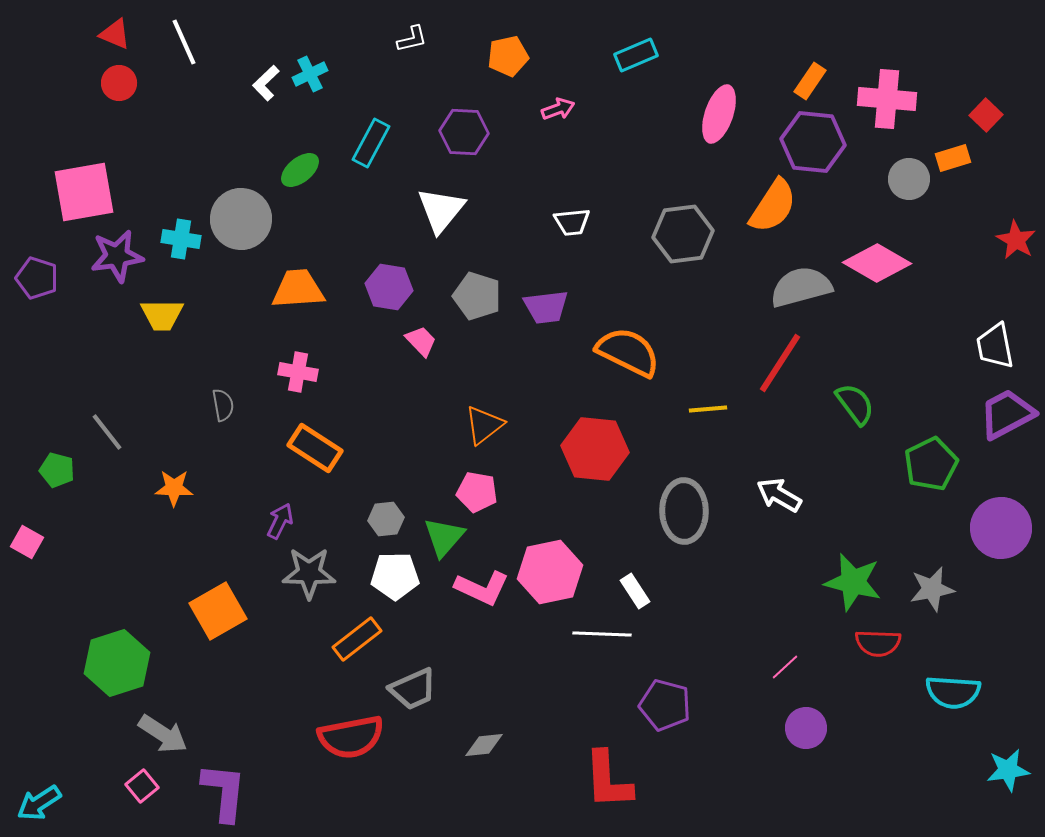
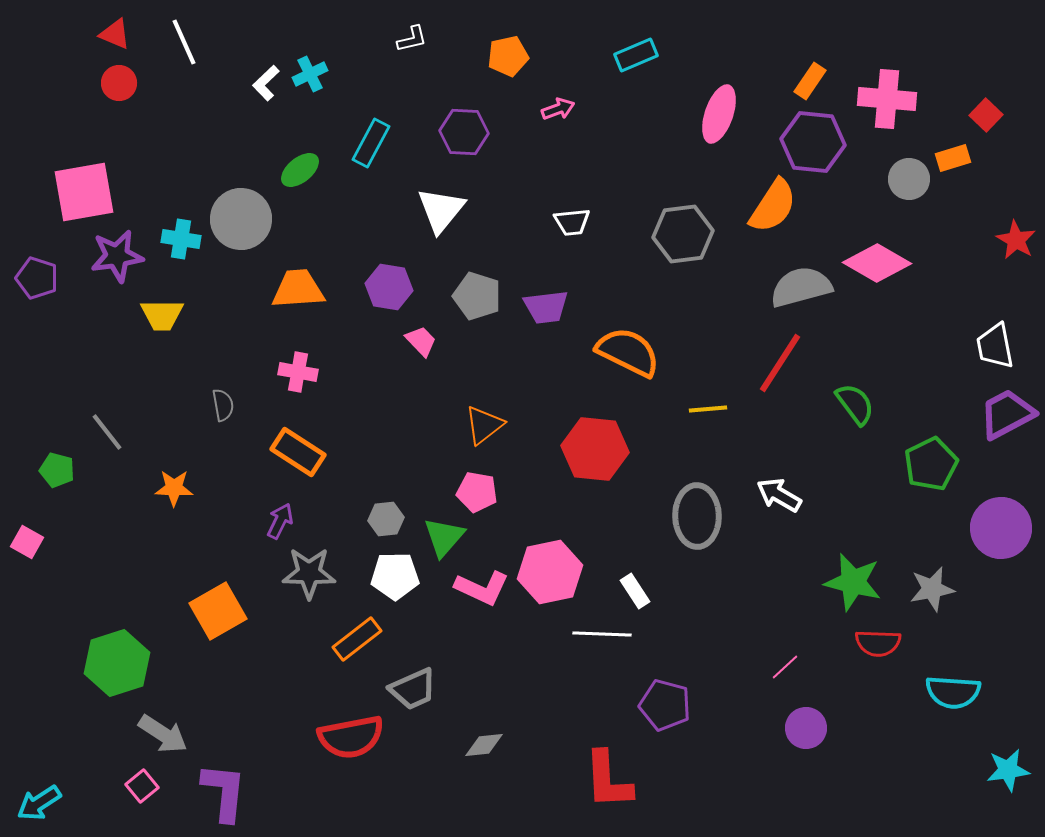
orange rectangle at (315, 448): moved 17 px left, 4 px down
gray ellipse at (684, 511): moved 13 px right, 5 px down
